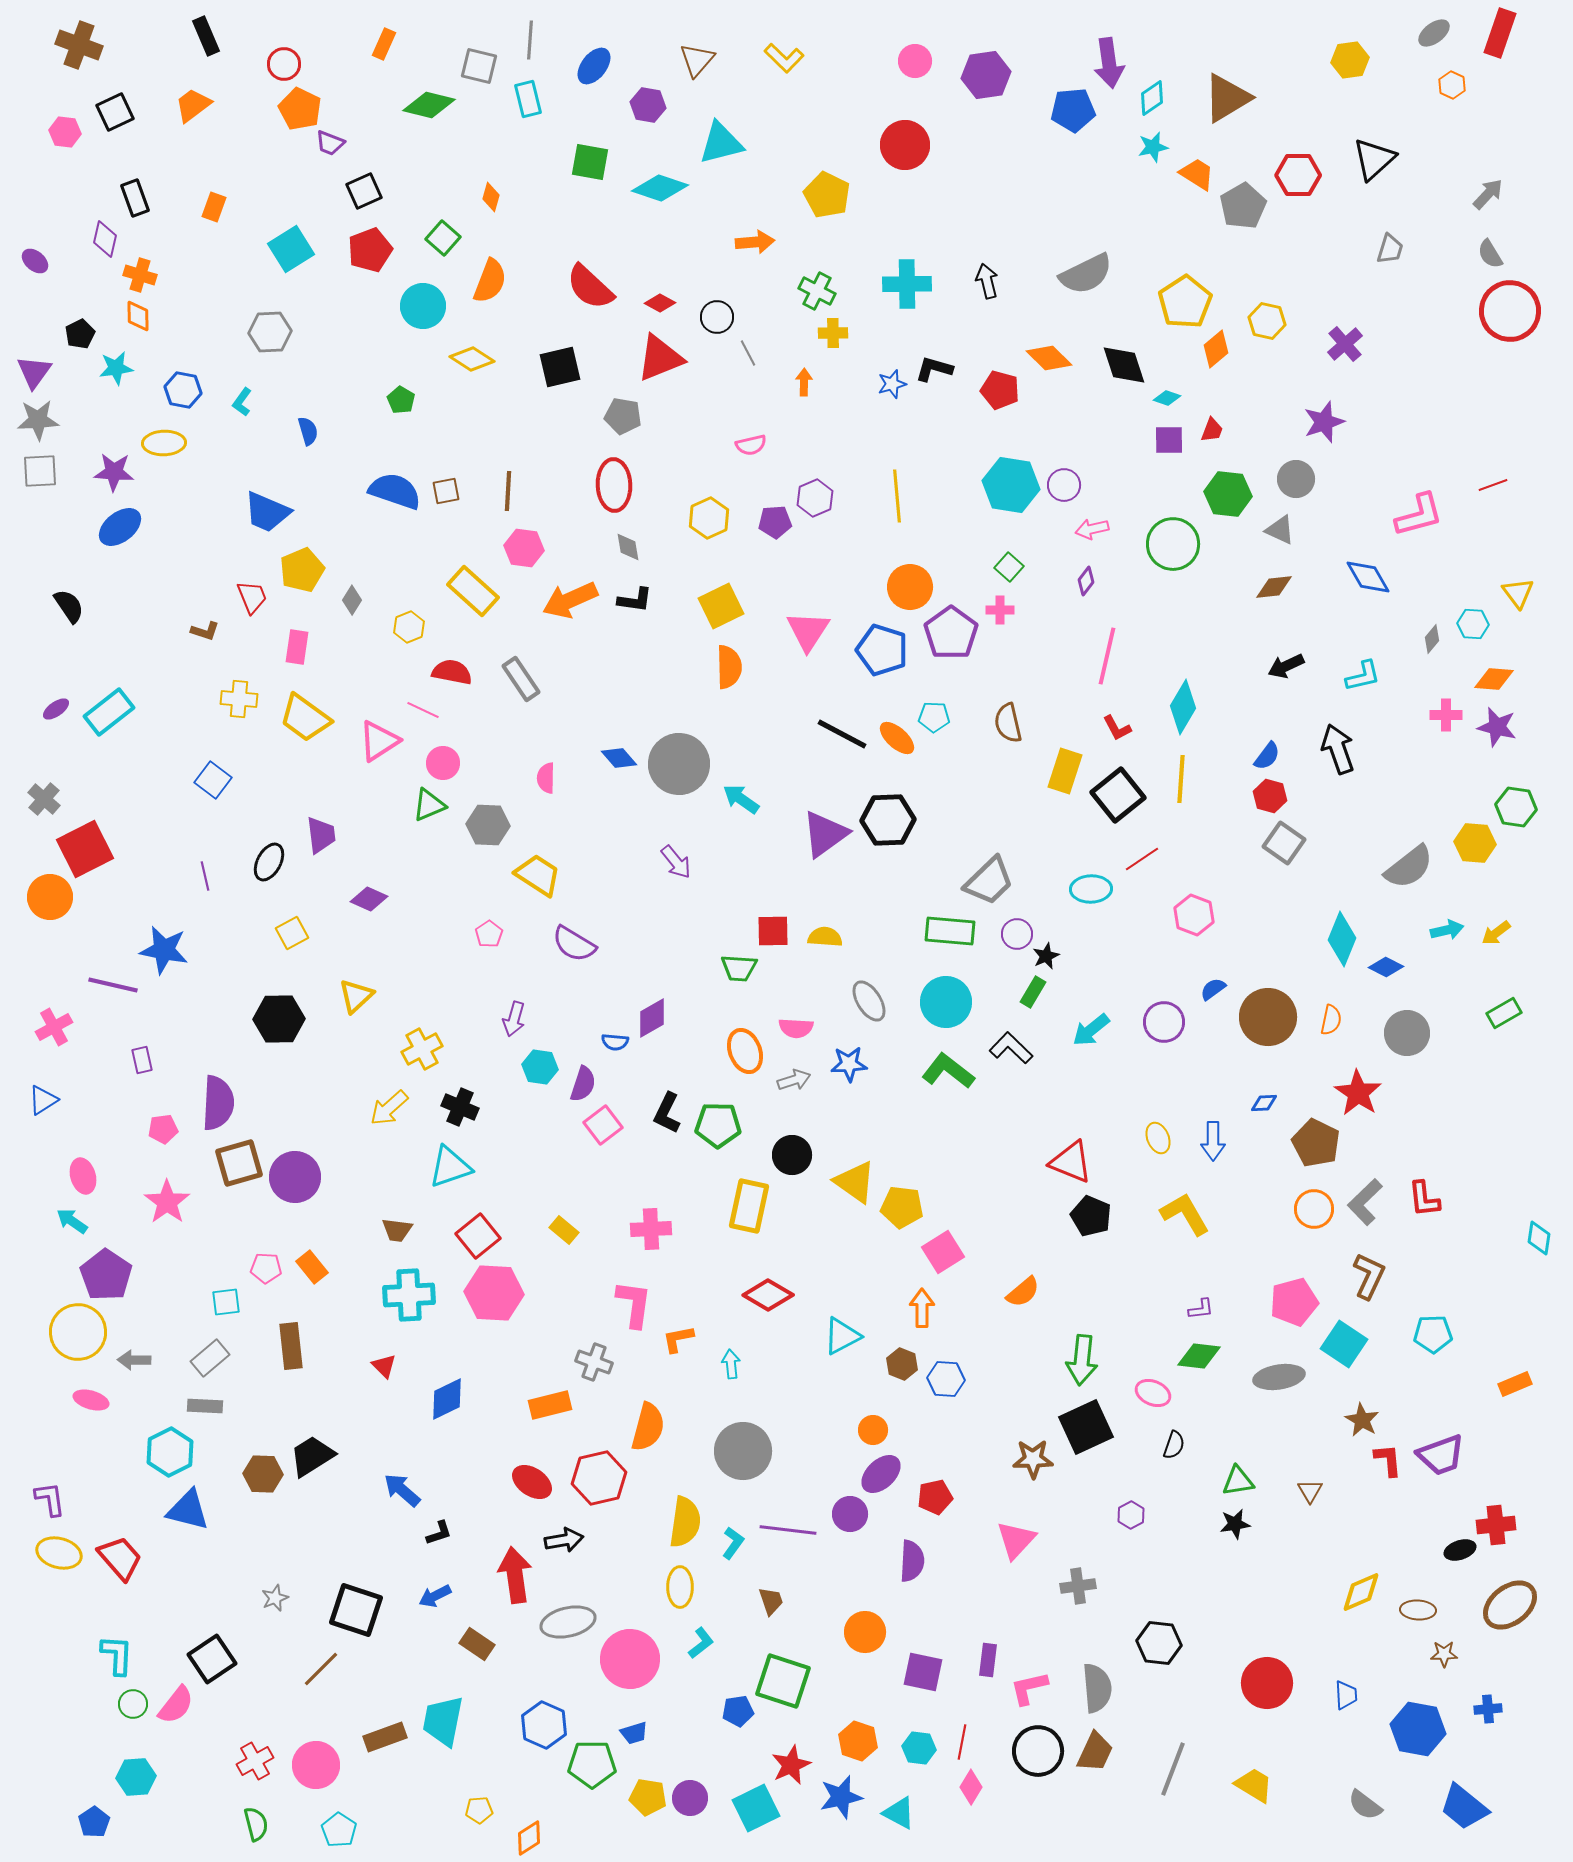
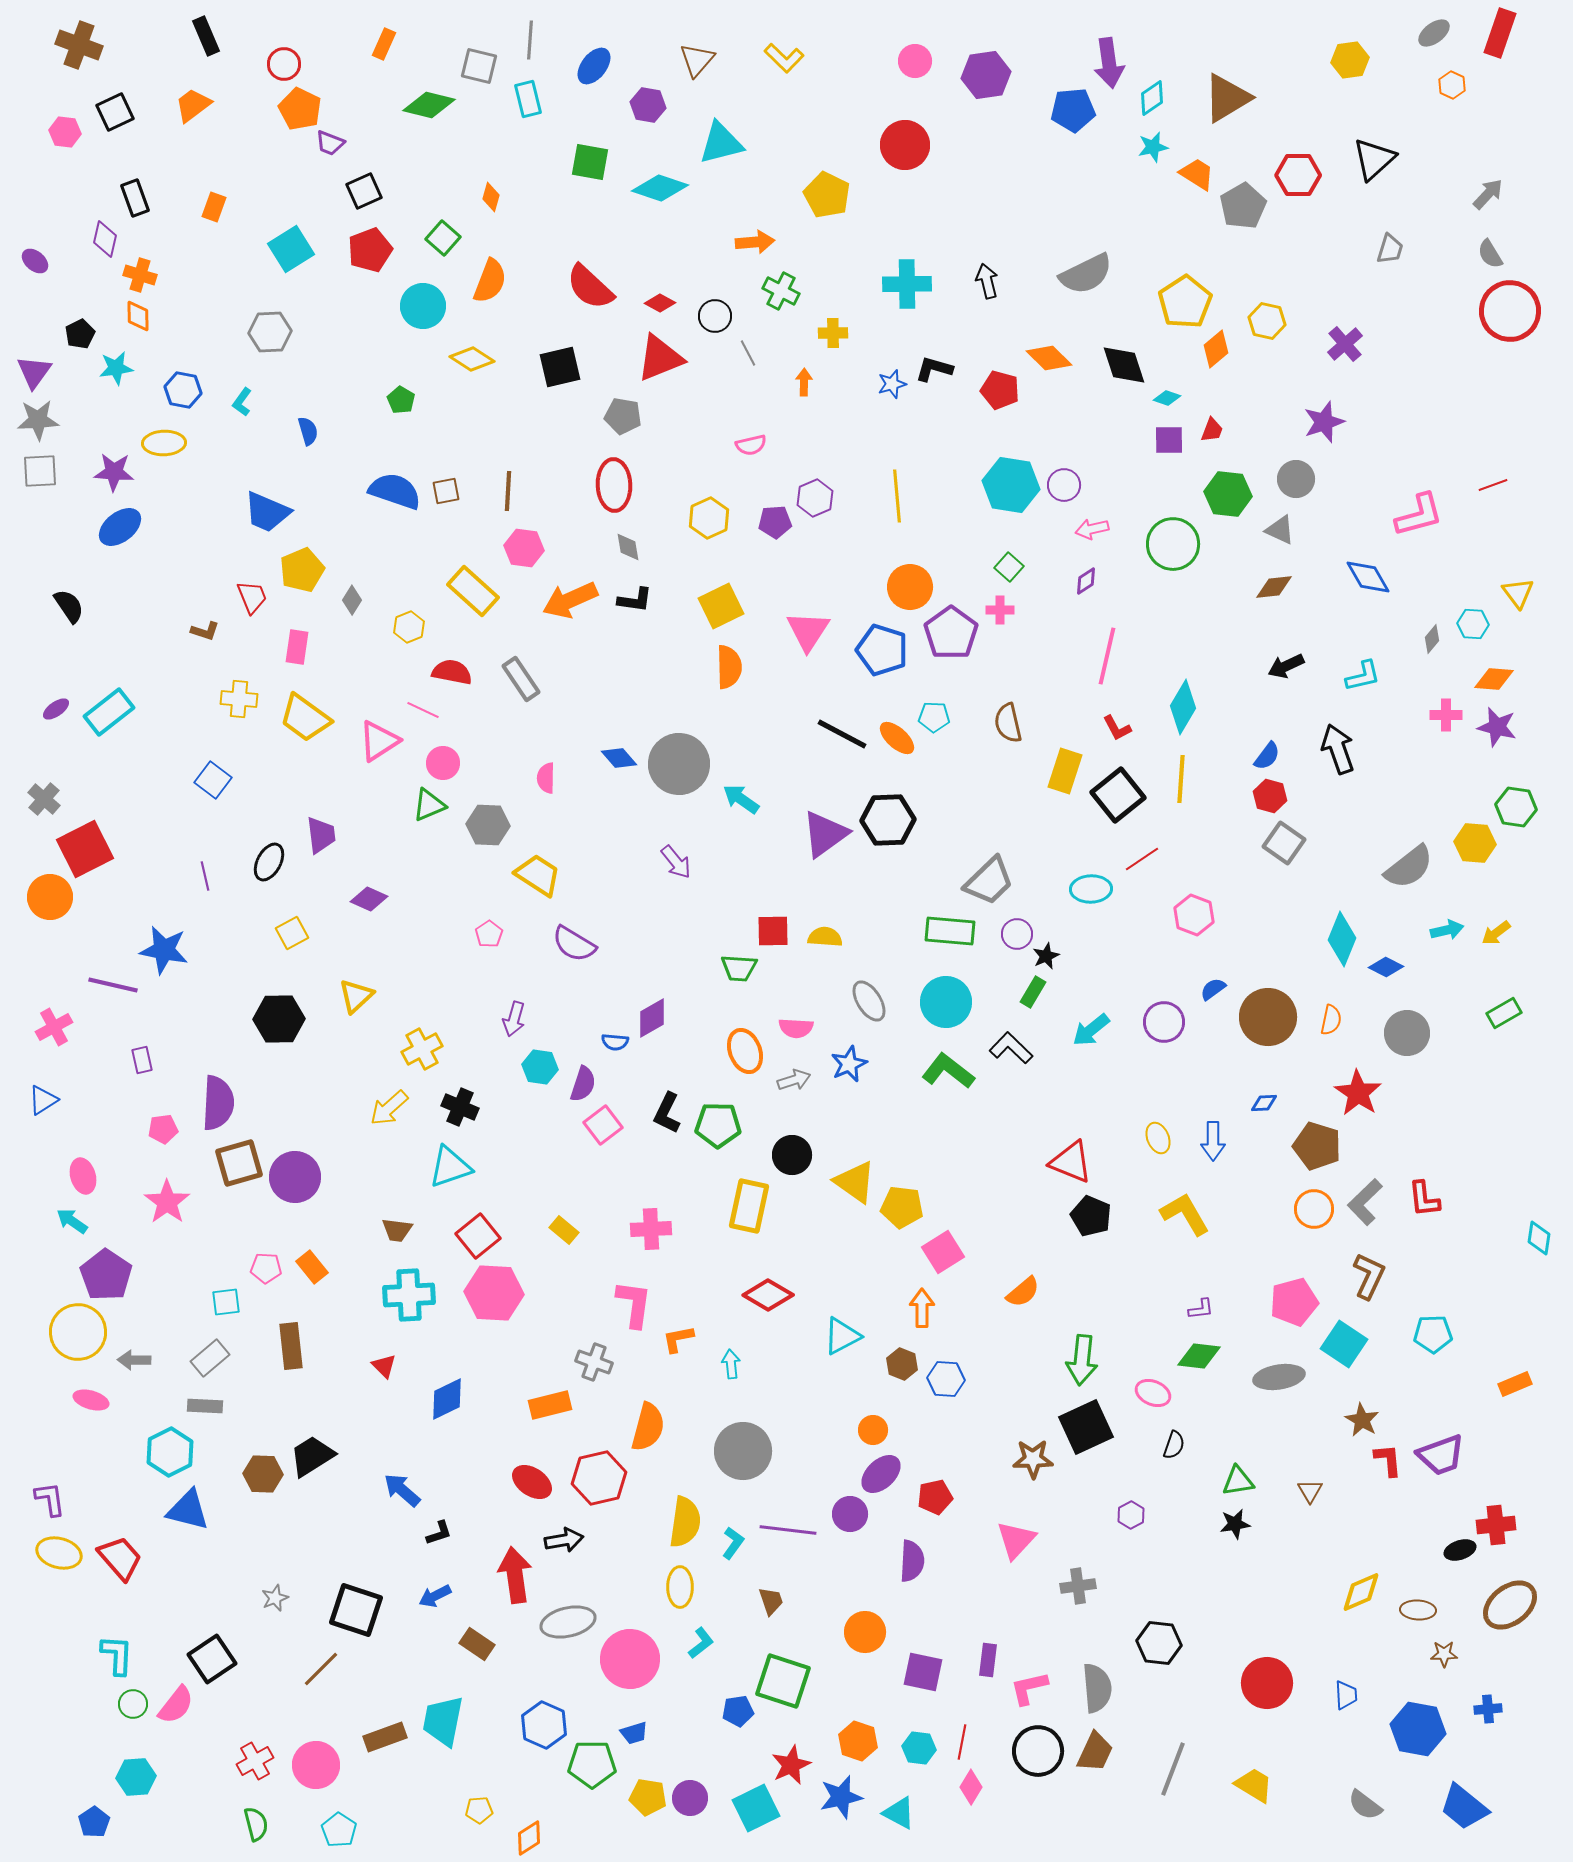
green cross at (817, 291): moved 36 px left
black circle at (717, 317): moved 2 px left, 1 px up
purple diamond at (1086, 581): rotated 20 degrees clockwise
blue star at (849, 1064): rotated 21 degrees counterclockwise
brown pentagon at (1316, 1143): moved 1 px right, 3 px down; rotated 9 degrees counterclockwise
